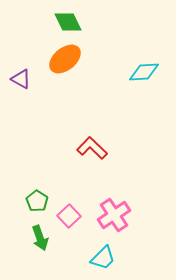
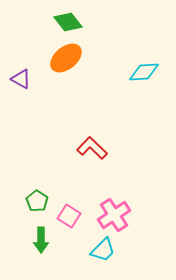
green diamond: rotated 12 degrees counterclockwise
orange ellipse: moved 1 px right, 1 px up
pink square: rotated 15 degrees counterclockwise
green arrow: moved 1 px right, 2 px down; rotated 20 degrees clockwise
cyan trapezoid: moved 8 px up
